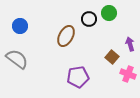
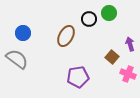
blue circle: moved 3 px right, 7 px down
